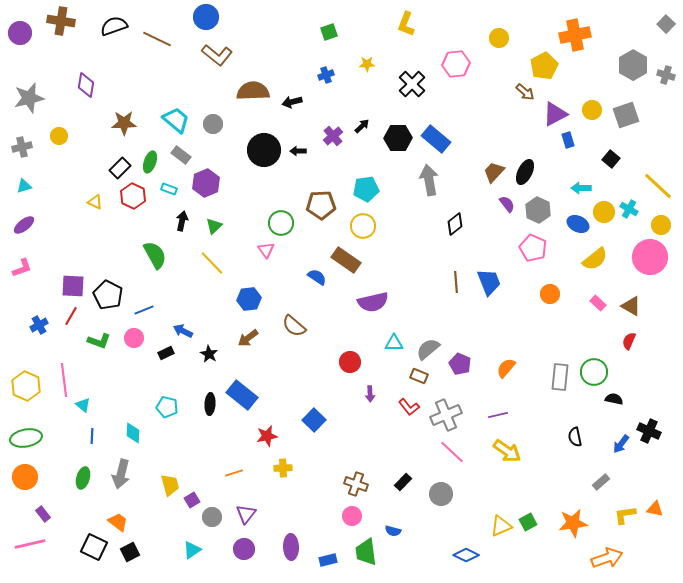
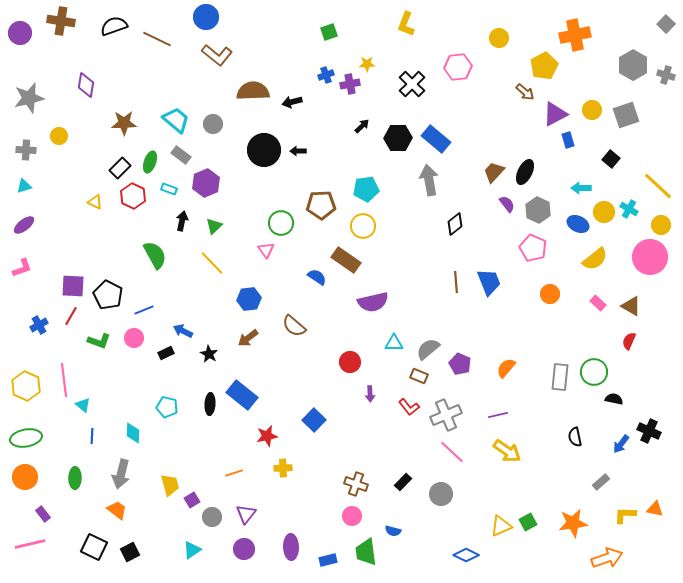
pink hexagon at (456, 64): moved 2 px right, 3 px down
purple cross at (333, 136): moved 17 px right, 52 px up; rotated 30 degrees clockwise
gray cross at (22, 147): moved 4 px right, 3 px down; rotated 18 degrees clockwise
green ellipse at (83, 478): moved 8 px left; rotated 15 degrees counterclockwise
yellow L-shape at (625, 515): rotated 10 degrees clockwise
orange trapezoid at (118, 522): moved 1 px left, 12 px up
